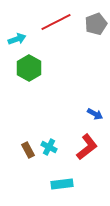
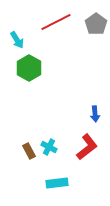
gray pentagon: rotated 15 degrees counterclockwise
cyan arrow: moved 1 px down; rotated 78 degrees clockwise
blue arrow: rotated 56 degrees clockwise
brown rectangle: moved 1 px right, 1 px down
cyan rectangle: moved 5 px left, 1 px up
